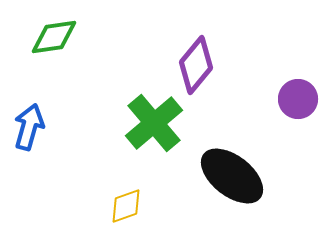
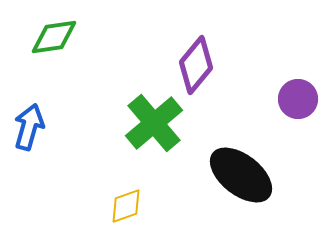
black ellipse: moved 9 px right, 1 px up
